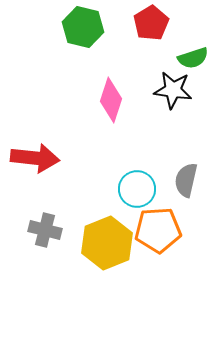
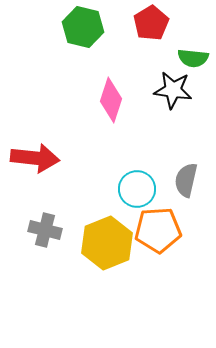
green semicircle: rotated 24 degrees clockwise
